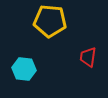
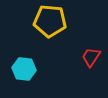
red trapezoid: moved 3 px right; rotated 25 degrees clockwise
